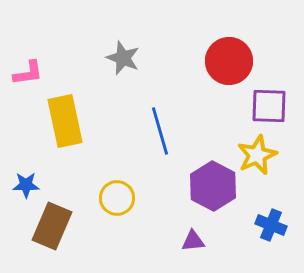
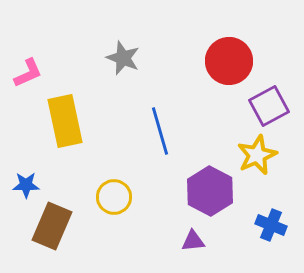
pink L-shape: rotated 16 degrees counterclockwise
purple square: rotated 30 degrees counterclockwise
purple hexagon: moved 3 px left, 5 px down
yellow circle: moved 3 px left, 1 px up
